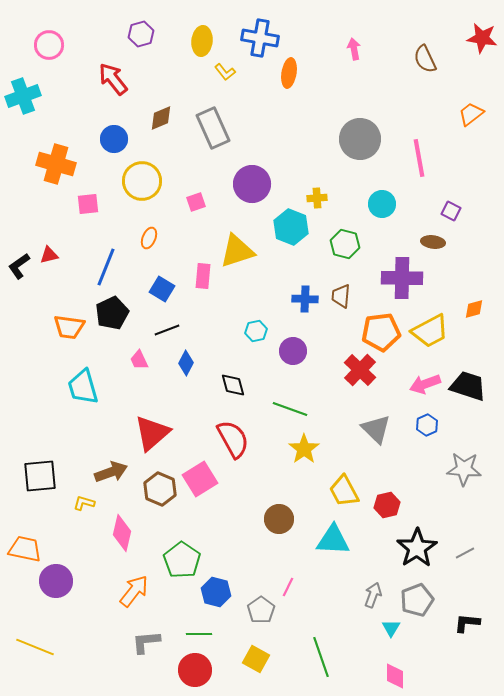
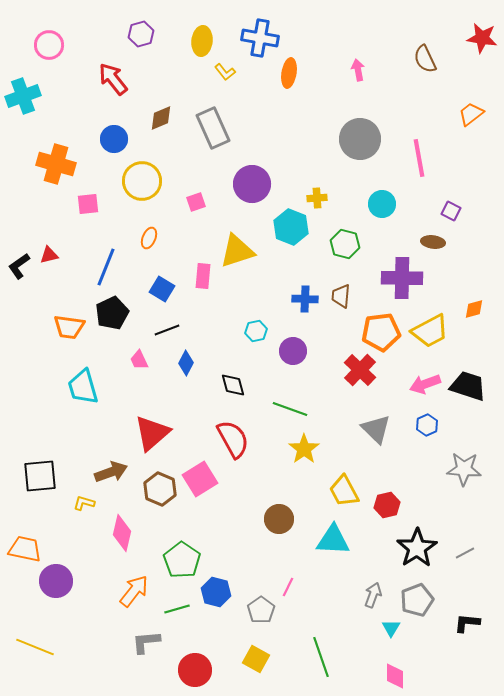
pink arrow at (354, 49): moved 4 px right, 21 px down
green line at (199, 634): moved 22 px left, 25 px up; rotated 15 degrees counterclockwise
